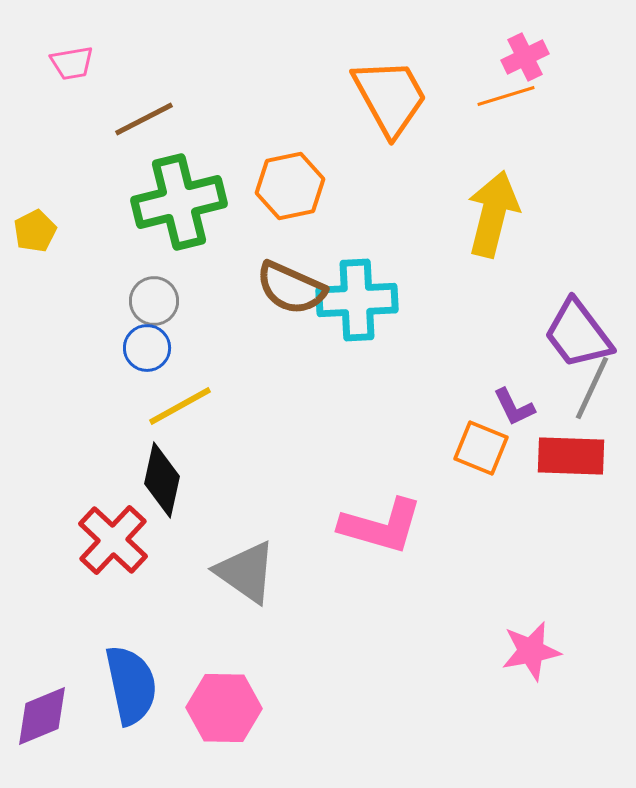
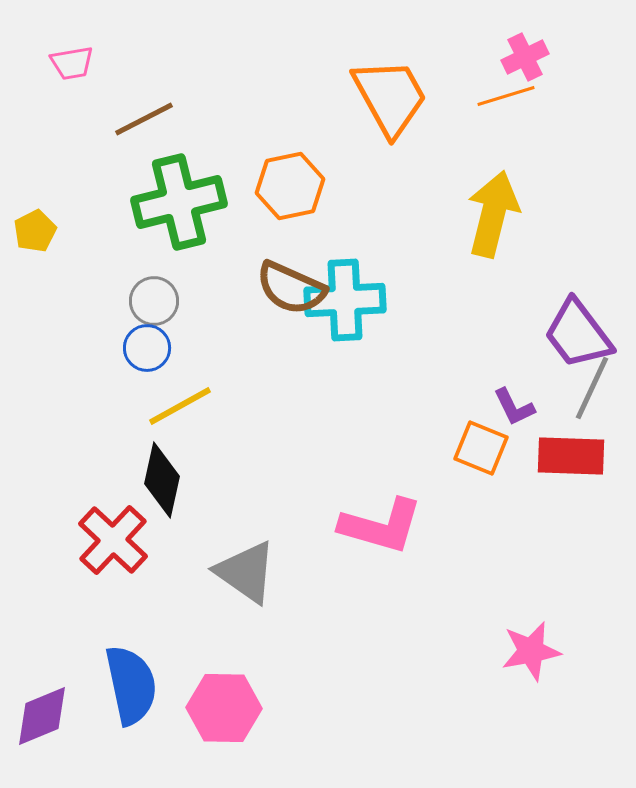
cyan cross: moved 12 px left
